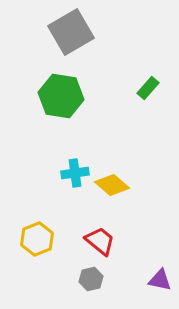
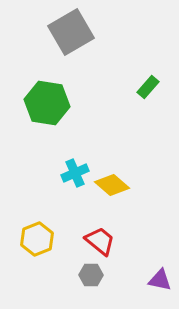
green rectangle: moved 1 px up
green hexagon: moved 14 px left, 7 px down
cyan cross: rotated 16 degrees counterclockwise
gray hexagon: moved 4 px up; rotated 15 degrees clockwise
